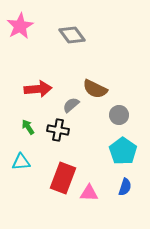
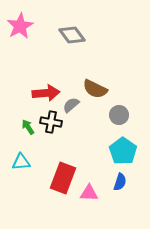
red arrow: moved 8 px right, 4 px down
black cross: moved 7 px left, 8 px up
blue semicircle: moved 5 px left, 5 px up
